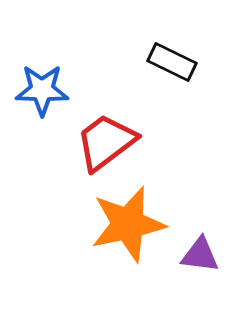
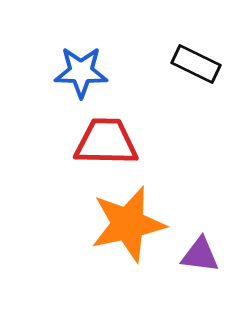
black rectangle: moved 24 px right, 2 px down
blue star: moved 39 px right, 18 px up
red trapezoid: rotated 38 degrees clockwise
